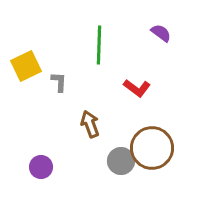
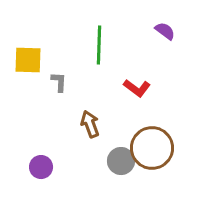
purple semicircle: moved 4 px right, 2 px up
yellow square: moved 2 px right, 6 px up; rotated 28 degrees clockwise
